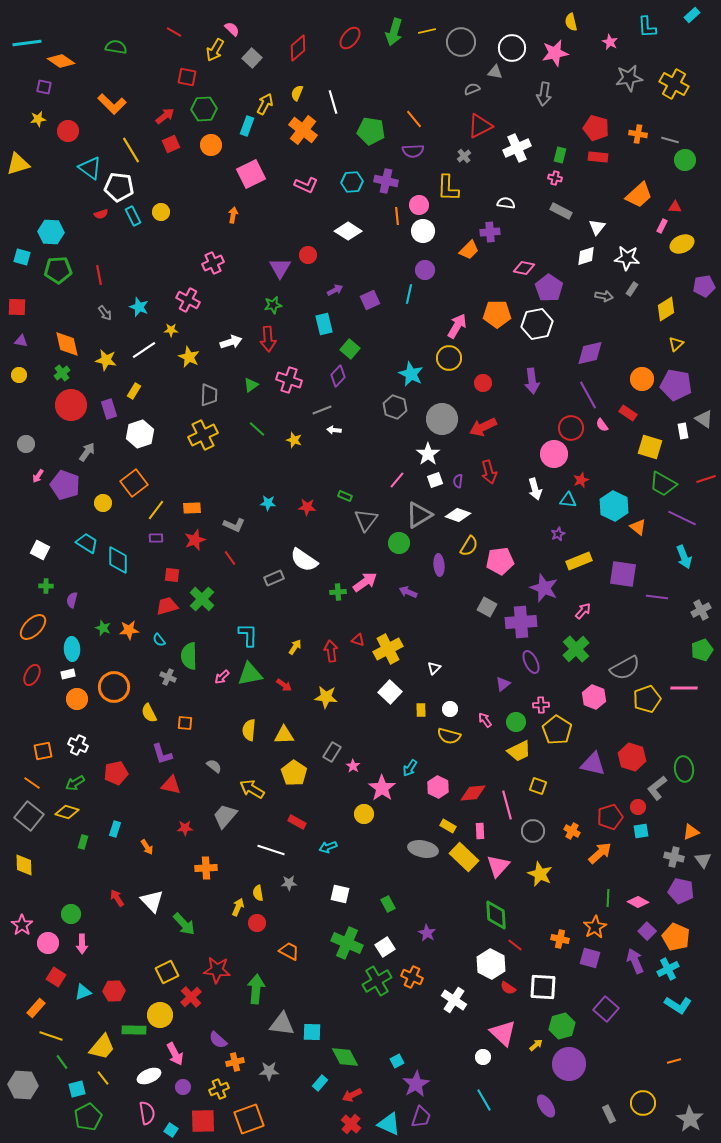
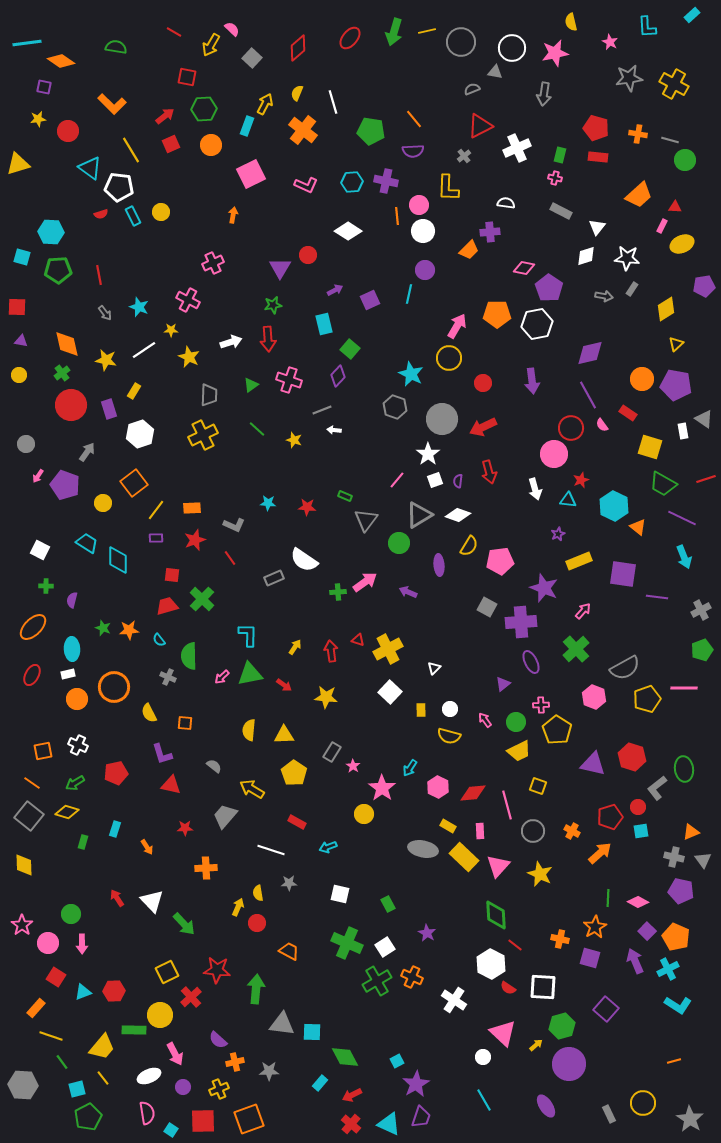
yellow arrow at (215, 50): moved 4 px left, 5 px up
